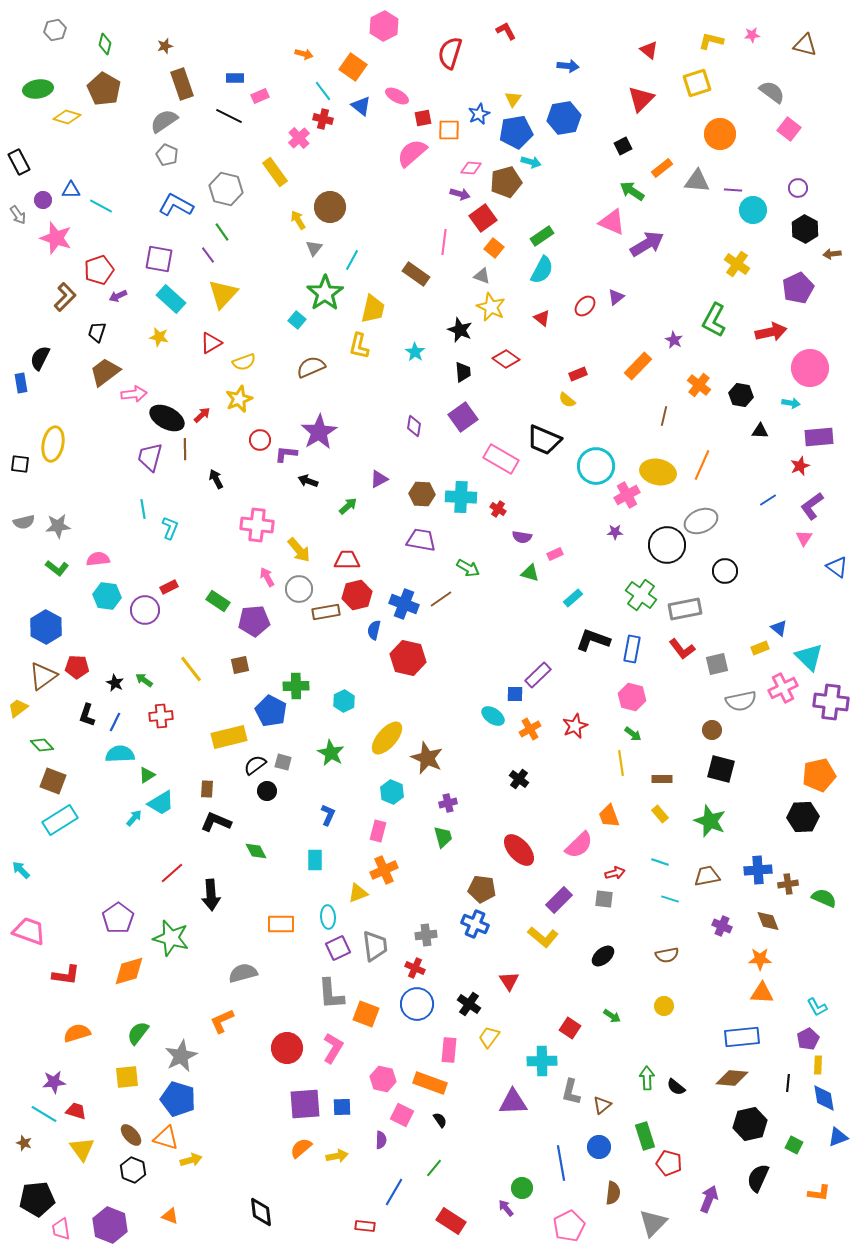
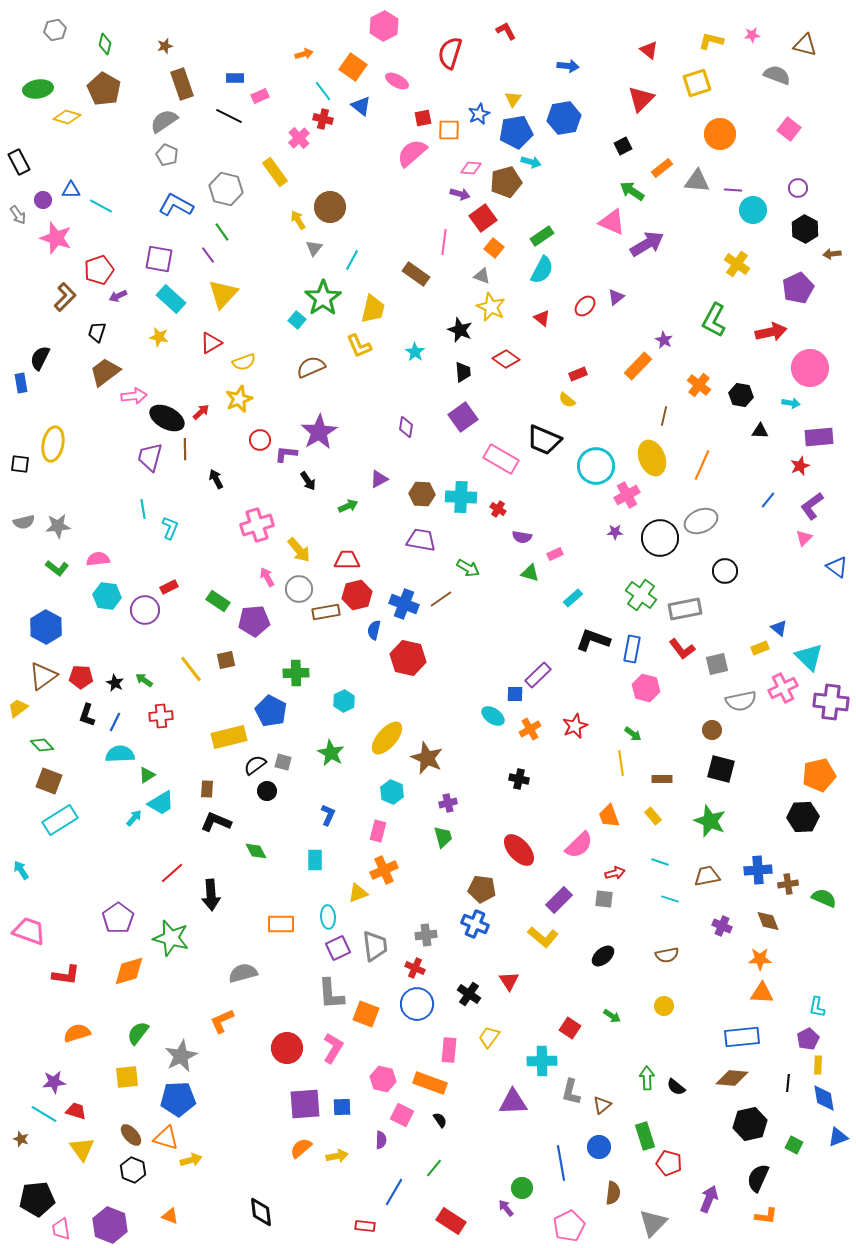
orange arrow at (304, 54): rotated 30 degrees counterclockwise
gray semicircle at (772, 92): moved 5 px right, 17 px up; rotated 16 degrees counterclockwise
pink ellipse at (397, 96): moved 15 px up
green star at (325, 293): moved 2 px left, 5 px down
purple star at (674, 340): moved 10 px left
yellow L-shape at (359, 346): rotated 36 degrees counterclockwise
pink arrow at (134, 394): moved 2 px down
red arrow at (202, 415): moved 1 px left, 3 px up
purple diamond at (414, 426): moved 8 px left, 1 px down
yellow ellipse at (658, 472): moved 6 px left, 14 px up; rotated 56 degrees clockwise
black arrow at (308, 481): rotated 144 degrees counterclockwise
blue line at (768, 500): rotated 18 degrees counterclockwise
green arrow at (348, 506): rotated 18 degrees clockwise
pink cross at (257, 525): rotated 24 degrees counterclockwise
pink triangle at (804, 538): rotated 12 degrees clockwise
black circle at (667, 545): moved 7 px left, 7 px up
brown square at (240, 665): moved 14 px left, 5 px up
red pentagon at (77, 667): moved 4 px right, 10 px down
green cross at (296, 686): moved 13 px up
pink hexagon at (632, 697): moved 14 px right, 9 px up
black cross at (519, 779): rotated 24 degrees counterclockwise
brown square at (53, 781): moved 4 px left
yellow rectangle at (660, 814): moved 7 px left, 2 px down
cyan arrow at (21, 870): rotated 12 degrees clockwise
black cross at (469, 1004): moved 10 px up
cyan L-shape at (817, 1007): rotated 40 degrees clockwise
blue pentagon at (178, 1099): rotated 20 degrees counterclockwise
brown star at (24, 1143): moved 3 px left, 4 px up
orange L-shape at (819, 1193): moved 53 px left, 23 px down
